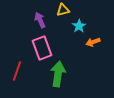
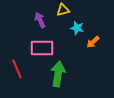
cyan star: moved 2 px left, 2 px down; rotated 24 degrees counterclockwise
orange arrow: rotated 24 degrees counterclockwise
pink rectangle: rotated 70 degrees counterclockwise
red line: moved 2 px up; rotated 42 degrees counterclockwise
